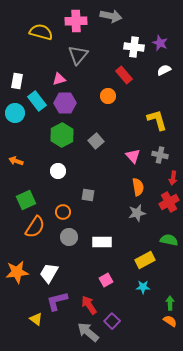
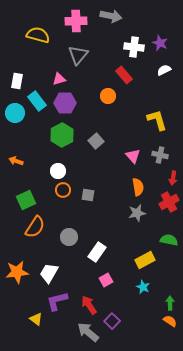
yellow semicircle at (41, 32): moved 3 px left, 3 px down
orange circle at (63, 212): moved 22 px up
white rectangle at (102, 242): moved 5 px left, 10 px down; rotated 54 degrees counterclockwise
cyan star at (143, 287): rotated 24 degrees clockwise
